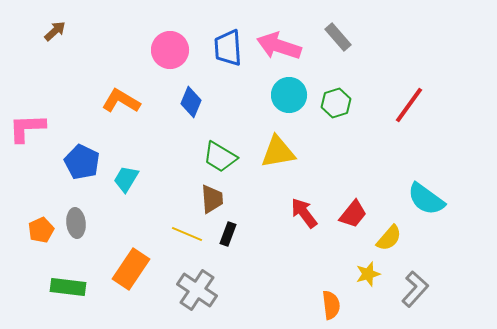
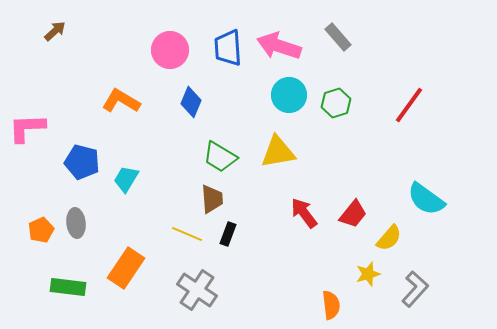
blue pentagon: rotated 12 degrees counterclockwise
orange rectangle: moved 5 px left, 1 px up
